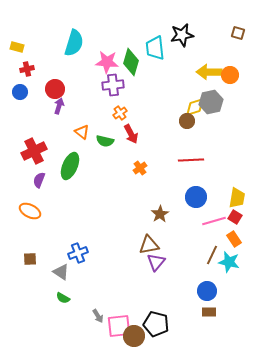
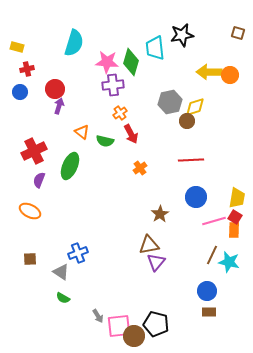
gray hexagon at (211, 102): moved 41 px left
orange rectangle at (234, 239): moved 9 px up; rotated 35 degrees clockwise
